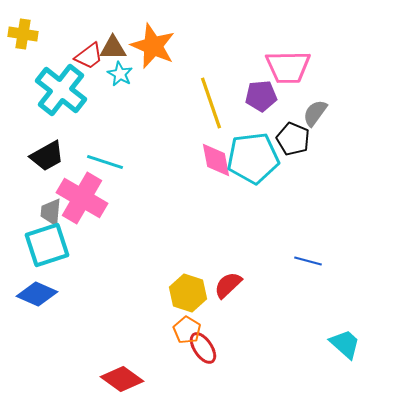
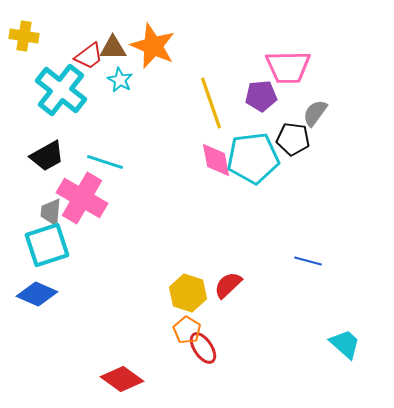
yellow cross: moved 1 px right, 2 px down
cyan star: moved 6 px down
black pentagon: rotated 16 degrees counterclockwise
